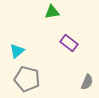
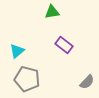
purple rectangle: moved 5 px left, 2 px down
gray semicircle: rotated 21 degrees clockwise
